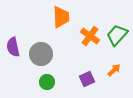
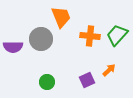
orange trapezoid: rotated 20 degrees counterclockwise
orange cross: rotated 30 degrees counterclockwise
purple semicircle: rotated 78 degrees counterclockwise
gray circle: moved 15 px up
orange arrow: moved 5 px left
purple square: moved 1 px down
